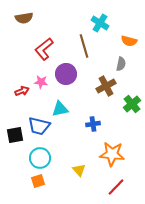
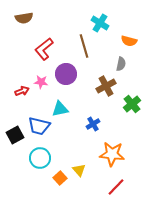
blue cross: rotated 24 degrees counterclockwise
black square: rotated 18 degrees counterclockwise
orange square: moved 22 px right, 3 px up; rotated 24 degrees counterclockwise
